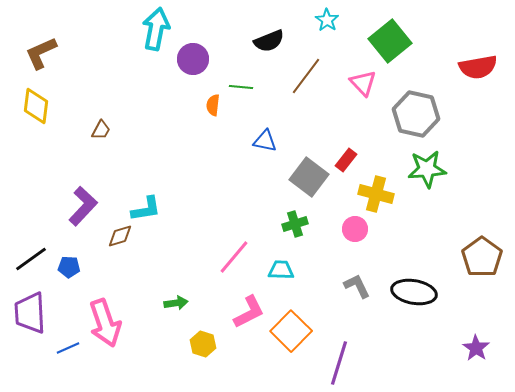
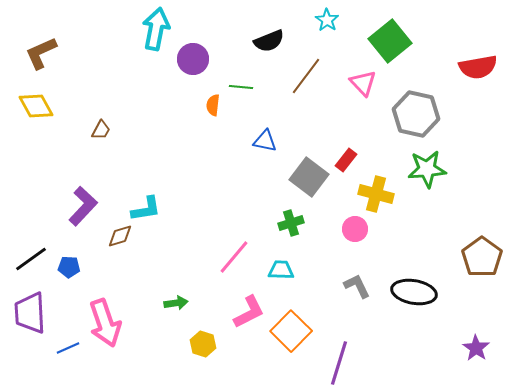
yellow diamond: rotated 36 degrees counterclockwise
green cross: moved 4 px left, 1 px up
